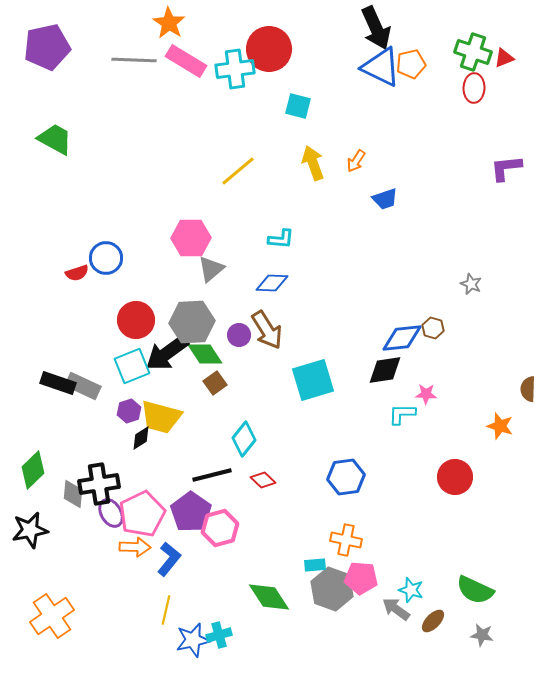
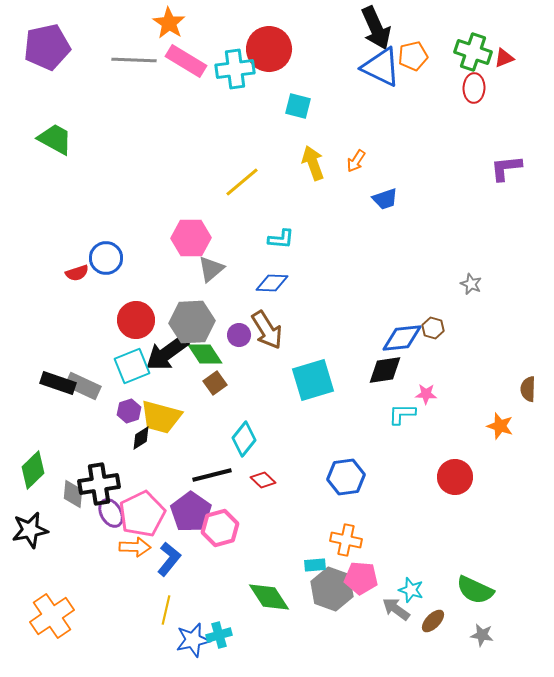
orange pentagon at (411, 64): moved 2 px right, 8 px up
yellow line at (238, 171): moved 4 px right, 11 px down
